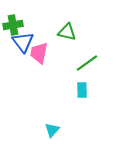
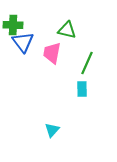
green cross: rotated 12 degrees clockwise
green triangle: moved 2 px up
pink trapezoid: moved 13 px right
green line: rotated 30 degrees counterclockwise
cyan rectangle: moved 1 px up
